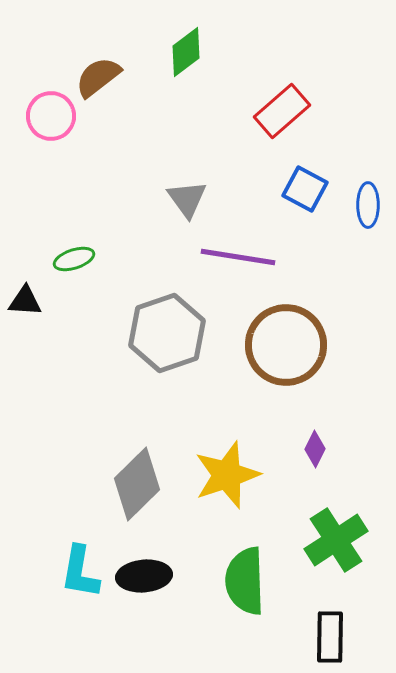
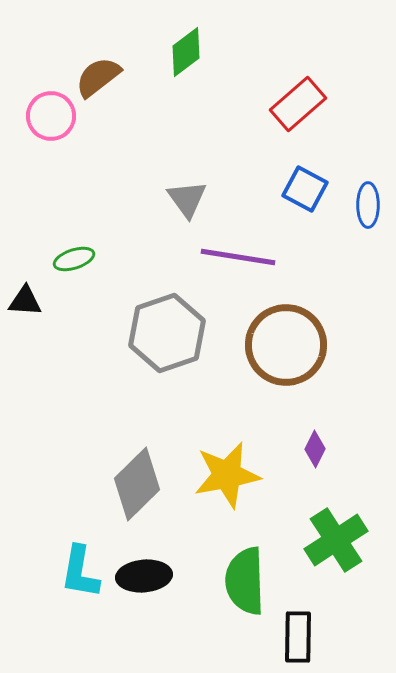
red rectangle: moved 16 px right, 7 px up
yellow star: rotated 8 degrees clockwise
black rectangle: moved 32 px left
